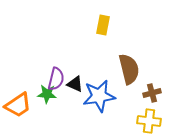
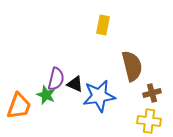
brown semicircle: moved 3 px right, 3 px up
green star: moved 1 px left, 1 px down; rotated 18 degrees clockwise
orange trapezoid: moved 1 px right, 1 px down; rotated 36 degrees counterclockwise
